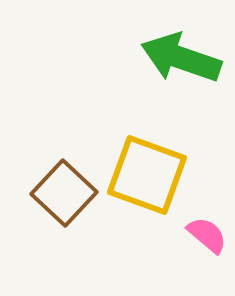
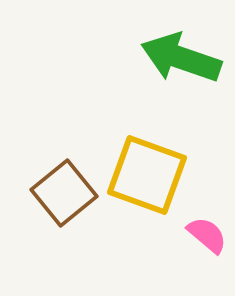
brown square: rotated 8 degrees clockwise
